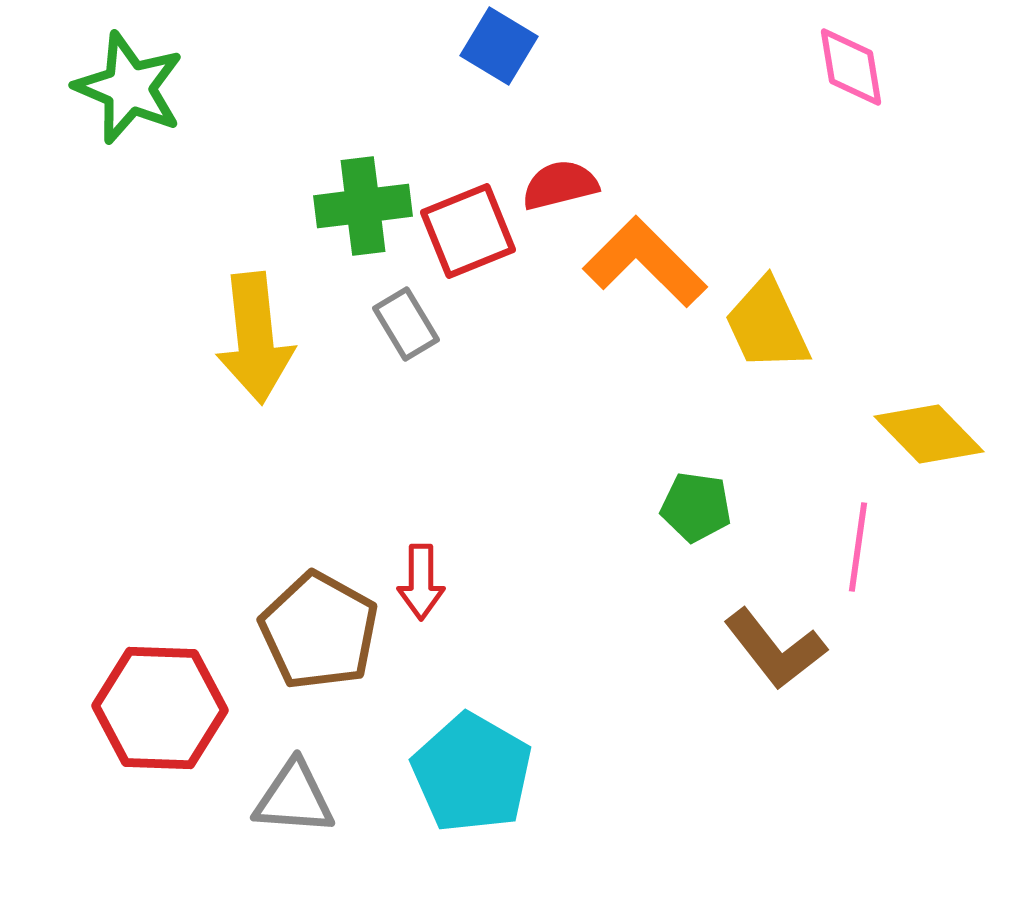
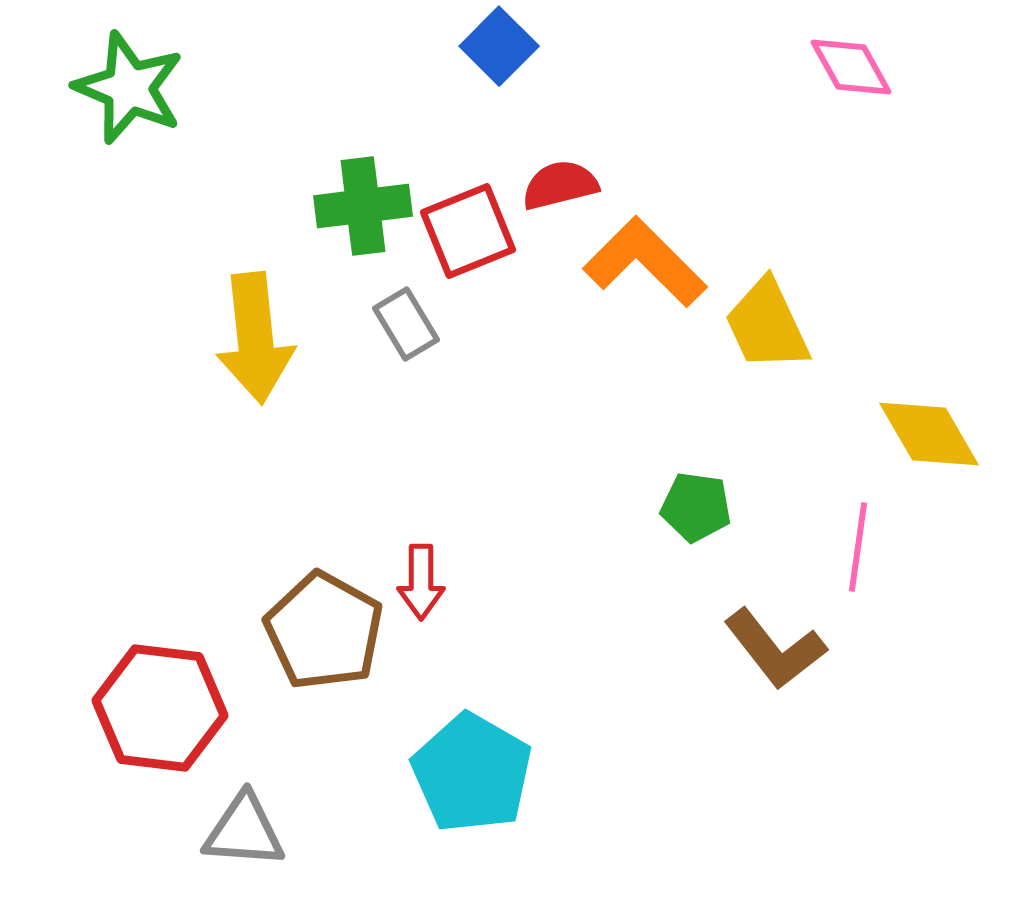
blue square: rotated 14 degrees clockwise
pink diamond: rotated 20 degrees counterclockwise
yellow diamond: rotated 14 degrees clockwise
brown pentagon: moved 5 px right
red hexagon: rotated 5 degrees clockwise
gray triangle: moved 50 px left, 33 px down
